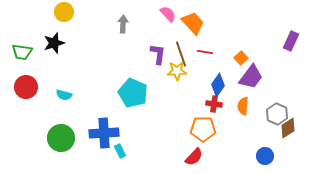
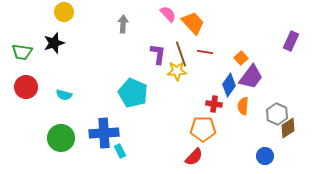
blue diamond: moved 11 px right
